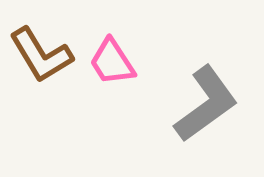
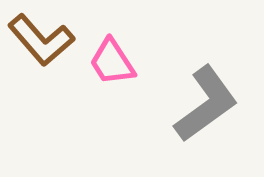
brown L-shape: moved 15 px up; rotated 10 degrees counterclockwise
